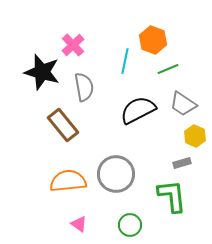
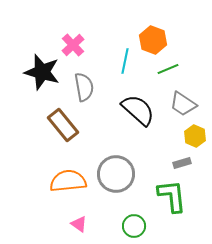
black semicircle: rotated 69 degrees clockwise
green circle: moved 4 px right, 1 px down
